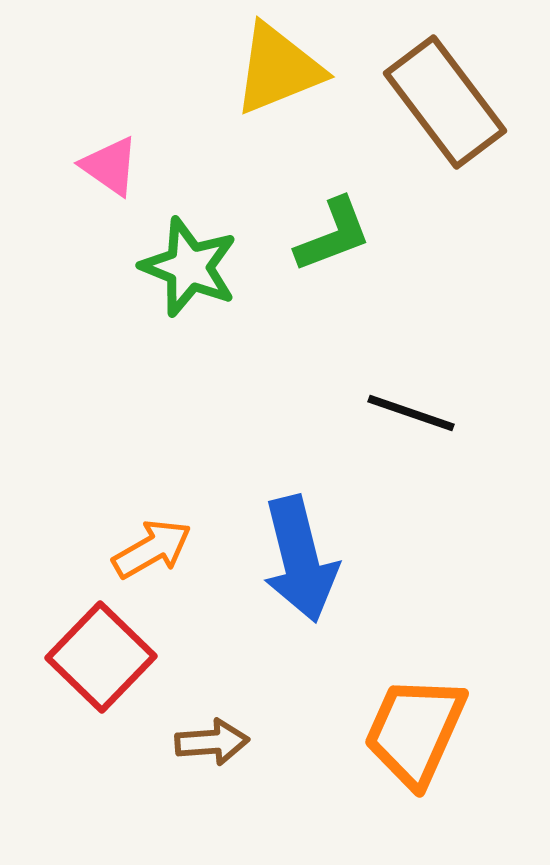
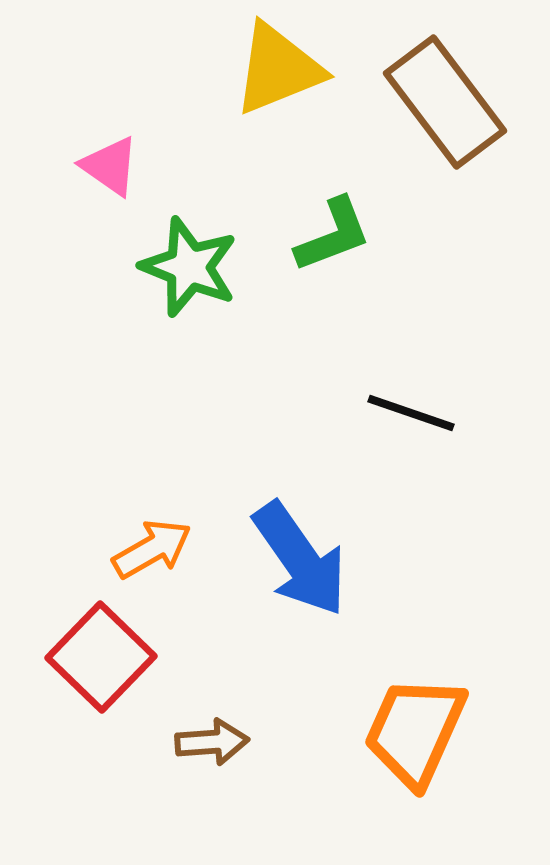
blue arrow: rotated 21 degrees counterclockwise
